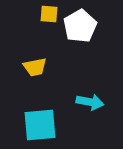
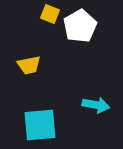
yellow square: moved 1 px right; rotated 18 degrees clockwise
yellow trapezoid: moved 6 px left, 2 px up
cyan arrow: moved 6 px right, 3 px down
